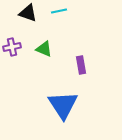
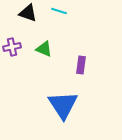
cyan line: rotated 28 degrees clockwise
purple rectangle: rotated 18 degrees clockwise
